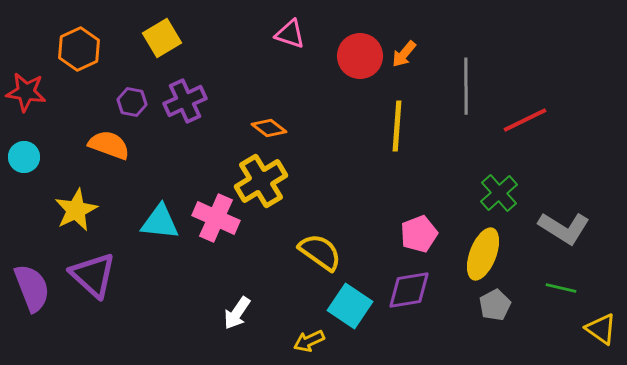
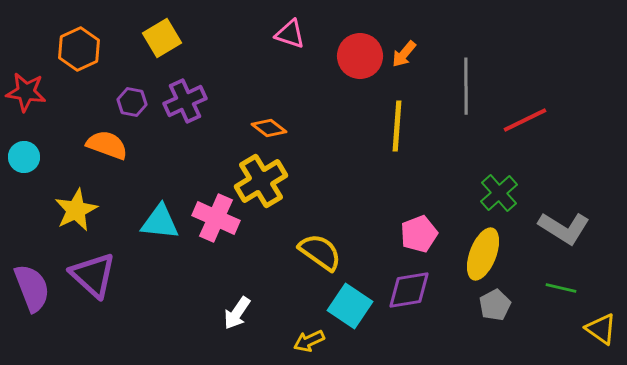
orange semicircle: moved 2 px left
